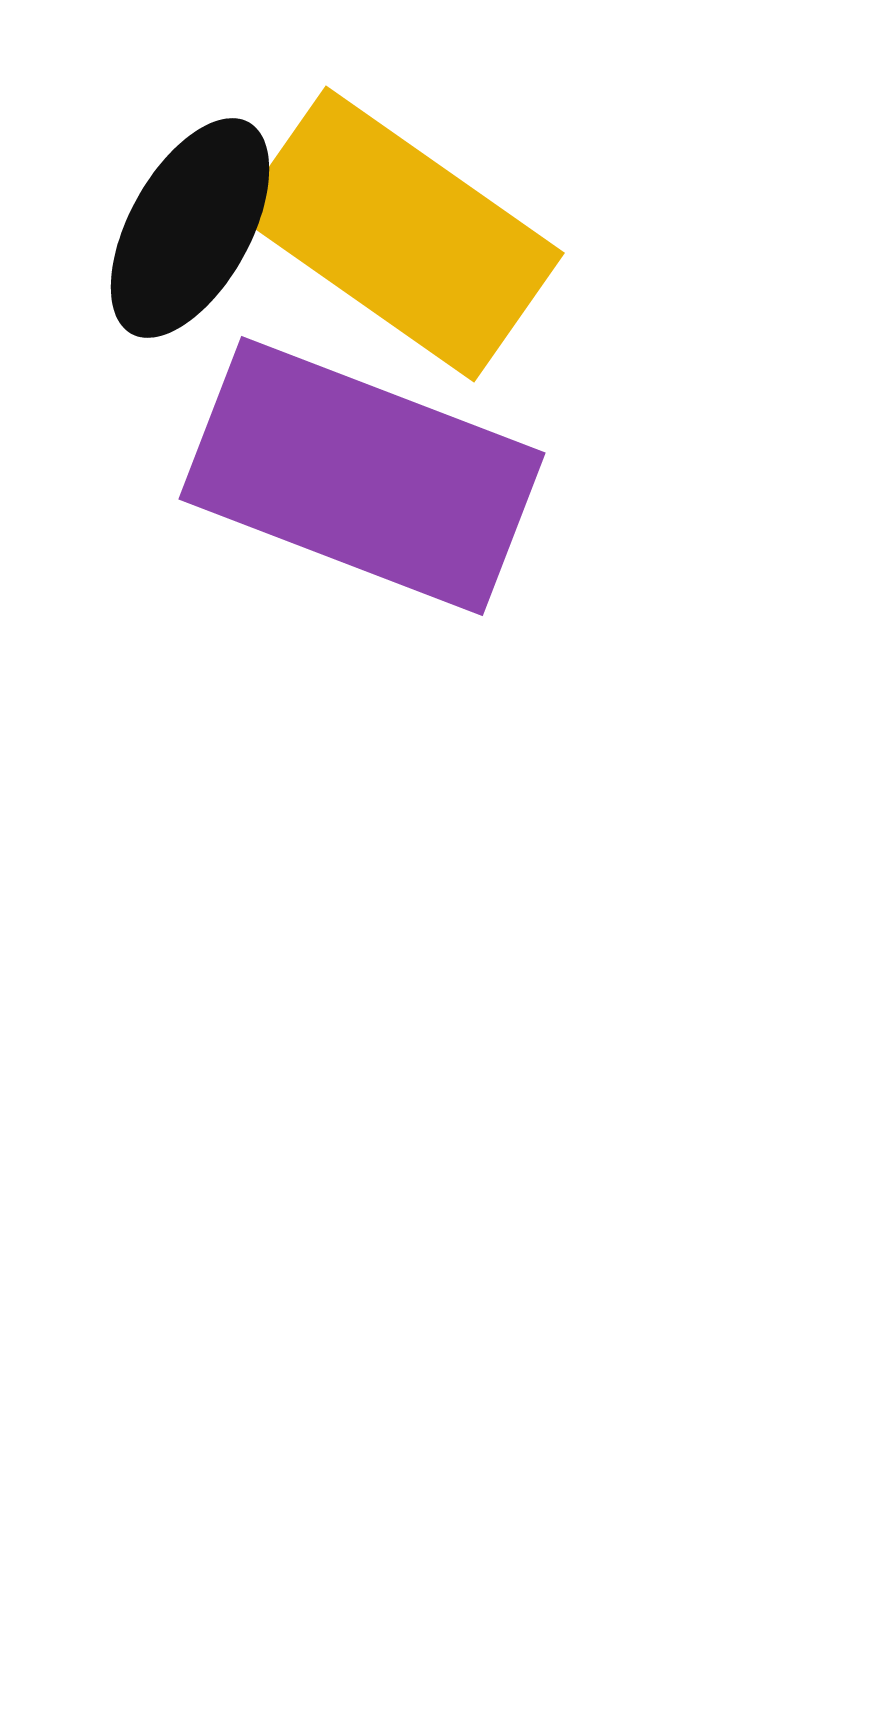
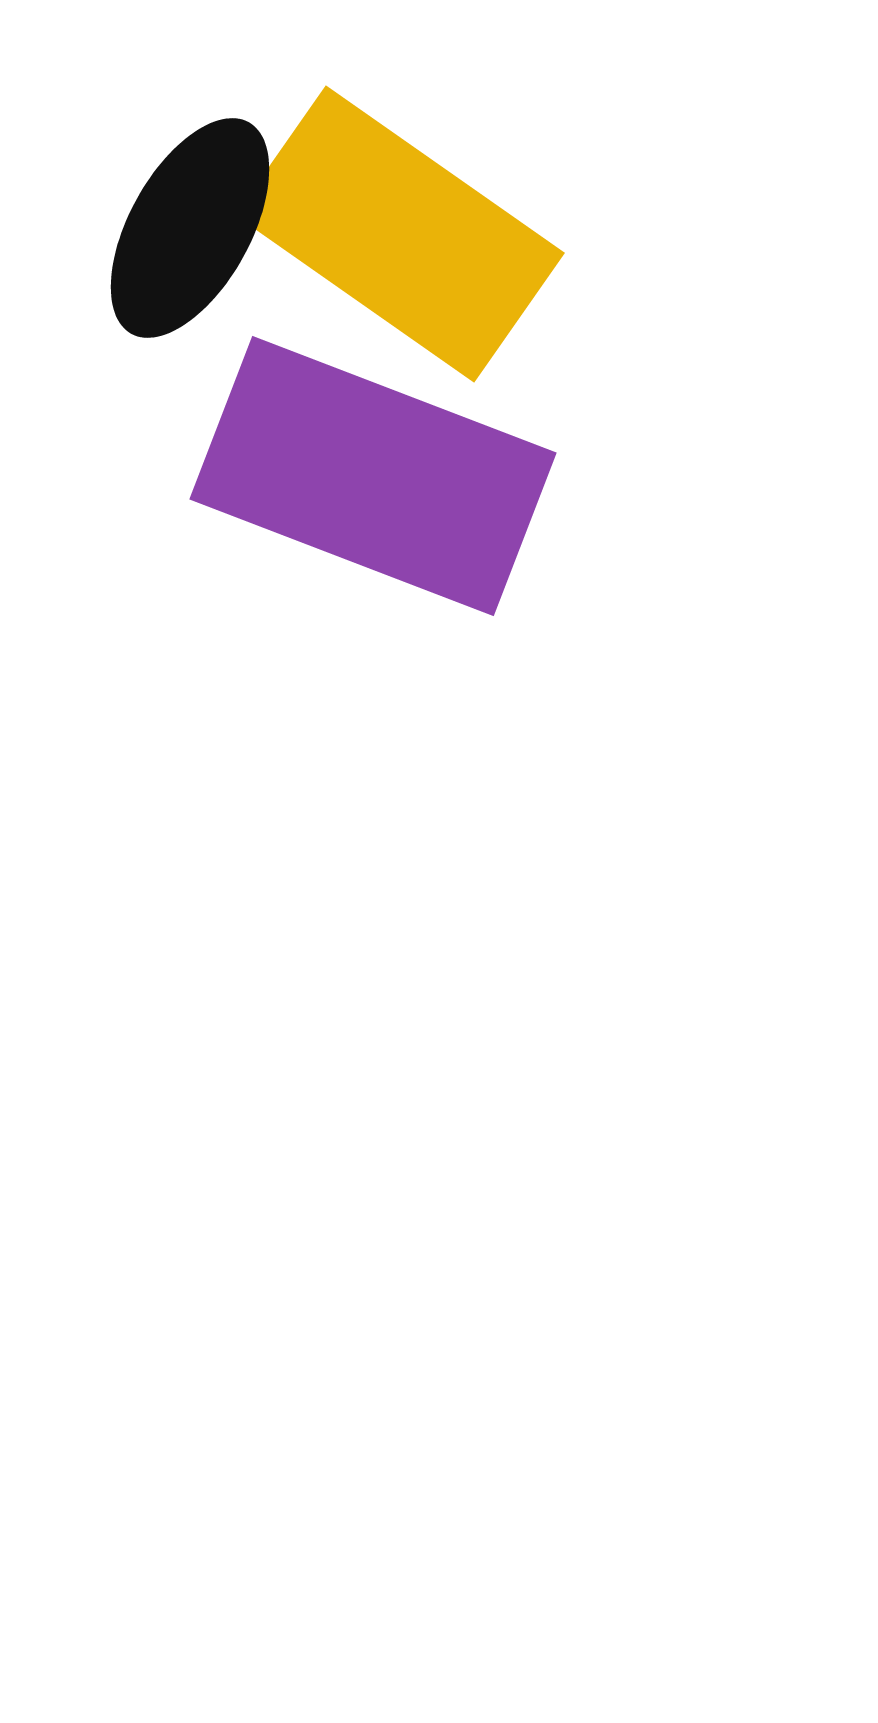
purple rectangle: moved 11 px right
